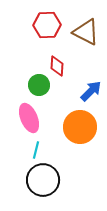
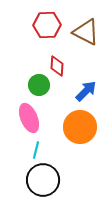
blue arrow: moved 5 px left
